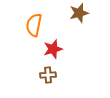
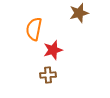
orange semicircle: moved 4 px down
red star: moved 1 px down
